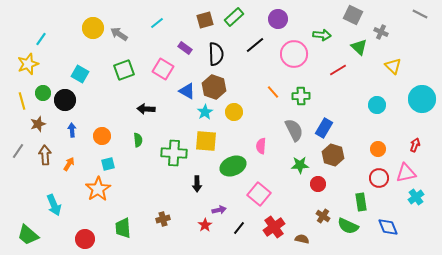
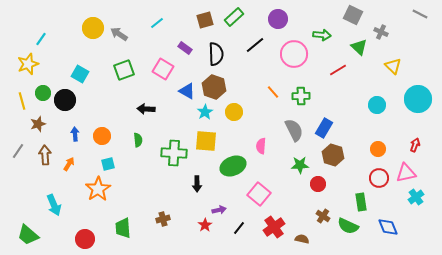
cyan circle at (422, 99): moved 4 px left
blue arrow at (72, 130): moved 3 px right, 4 px down
